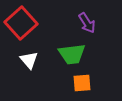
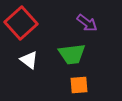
purple arrow: rotated 20 degrees counterclockwise
white triangle: rotated 12 degrees counterclockwise
orange square: moved 3 px left, 2 px down
